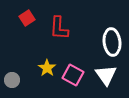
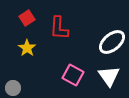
white ellipse: rotated 56 degrees clockwise
yellow star: moved 20 px left, 20 px up
white triangle: moved 3 px right, 1 px down
gray circle: moved 1 px right, 8 px down
